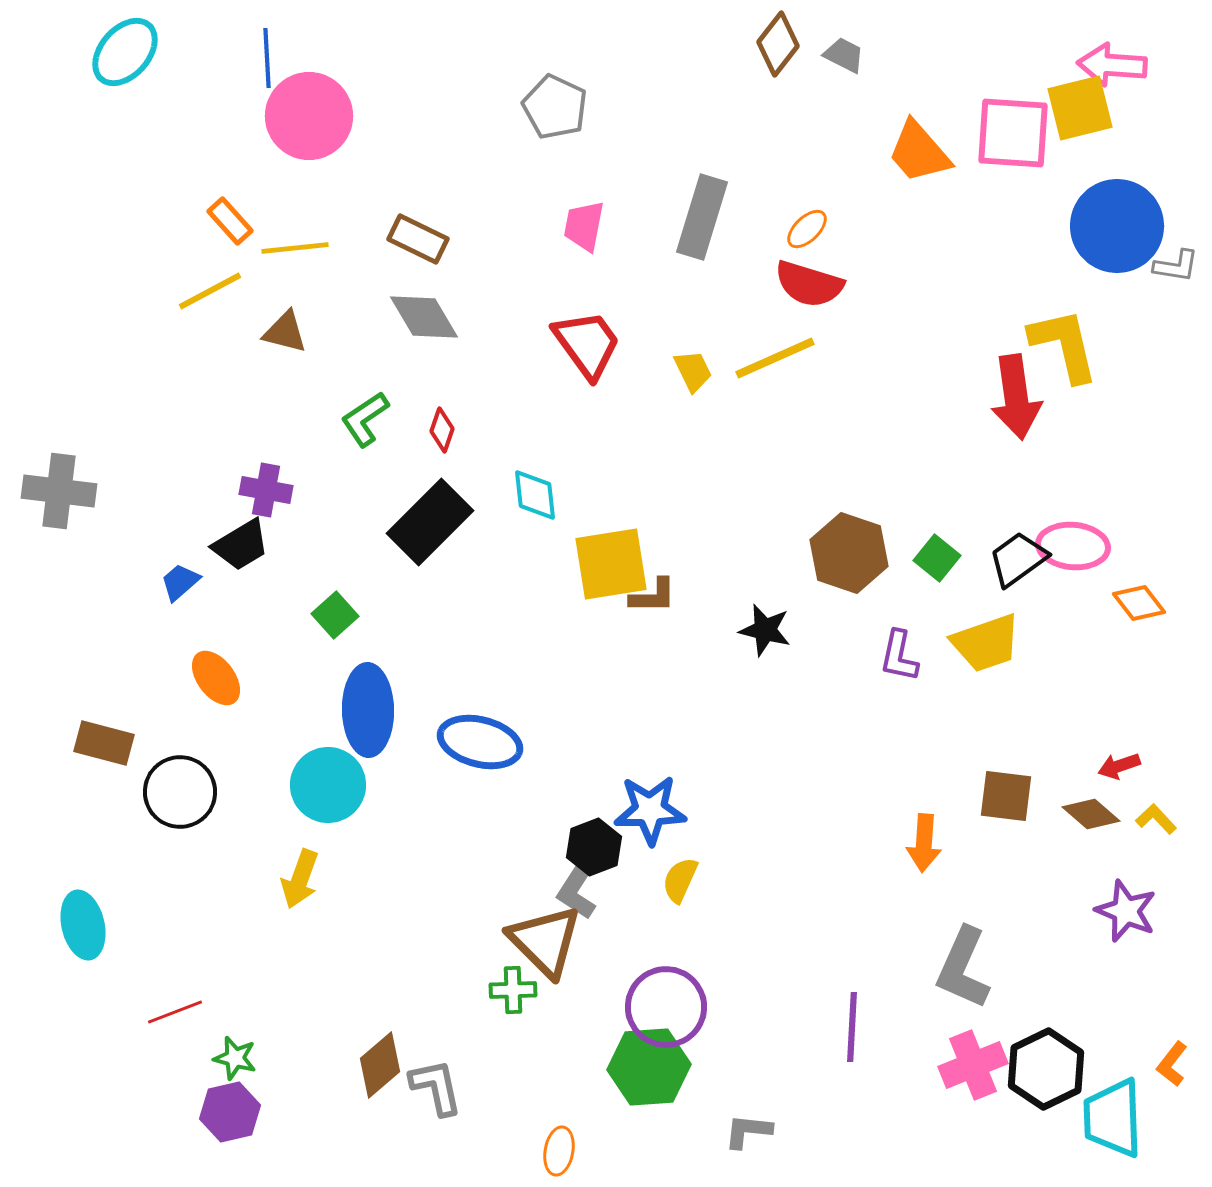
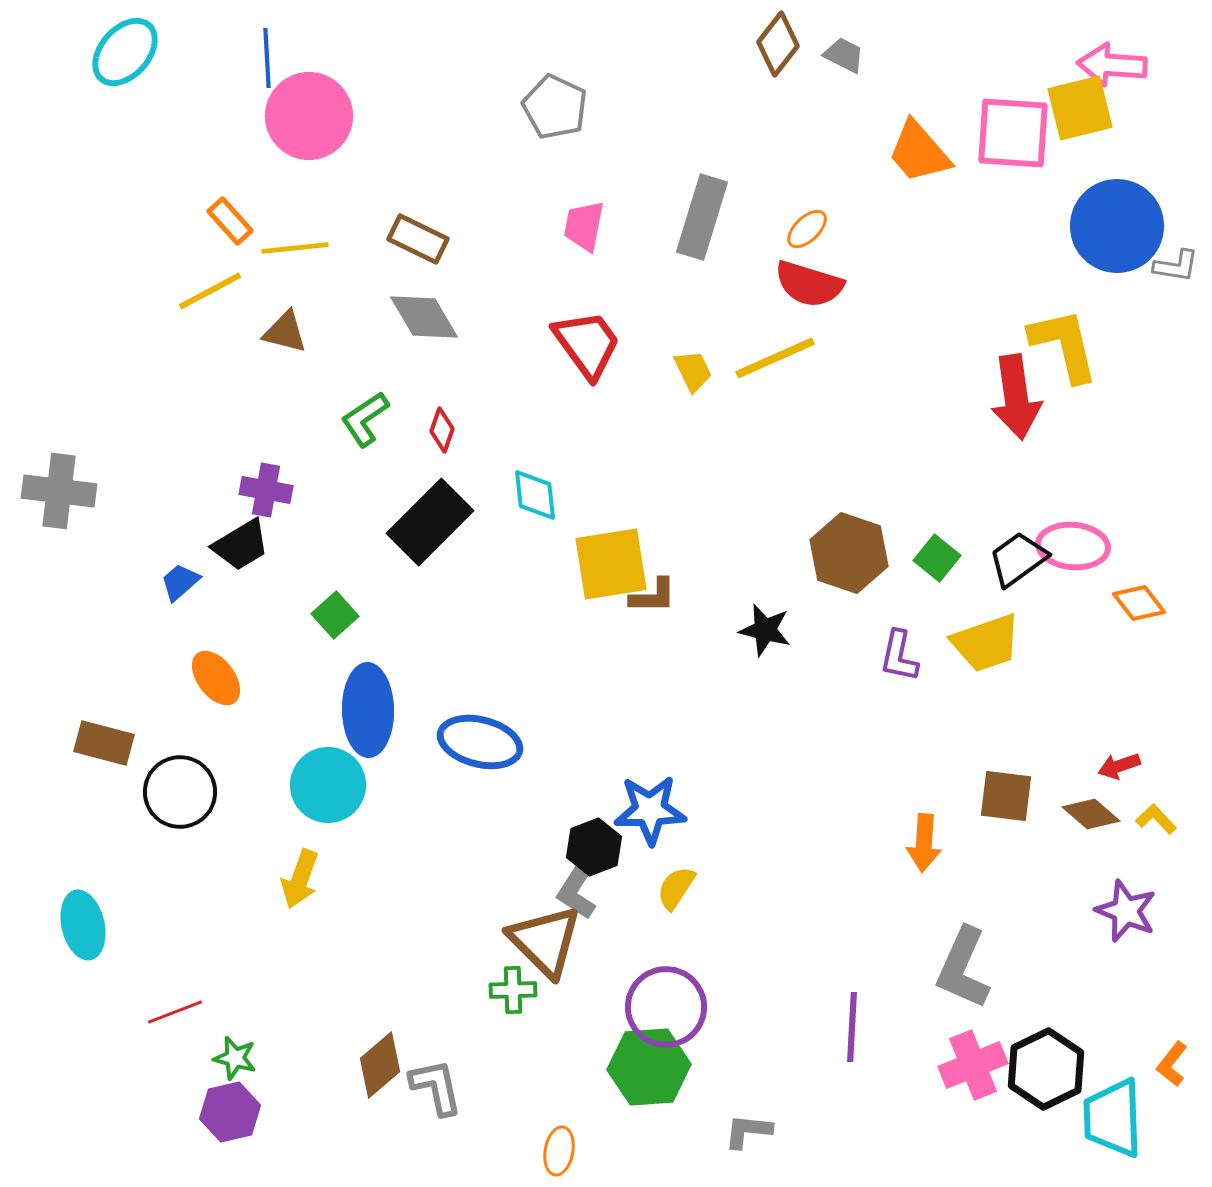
yellow semicircle at (680, 880): moved 4 px left, 8 px down; rotated 9 degrees clockwise
